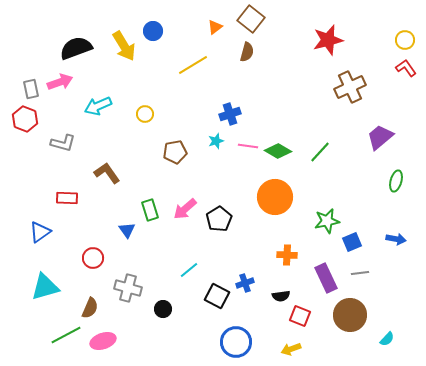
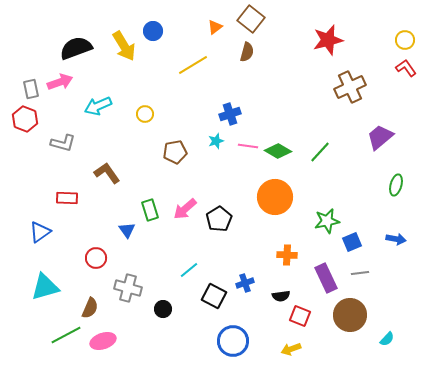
green ellipse at (396, 181): moved 4 px down
red circle at (93, 258): moved 3 px right
black square at (217, 296): moved 3 px left
blue circle at (236, 342): moved 3 px left, 1 px up
